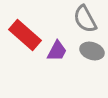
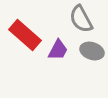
gray semicircle: moved 4 px left
purple trapezoid: moved 1 px right, 1 px up
